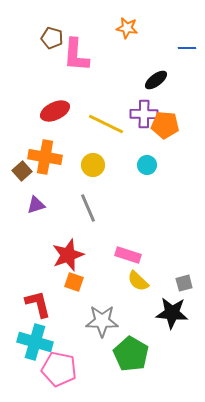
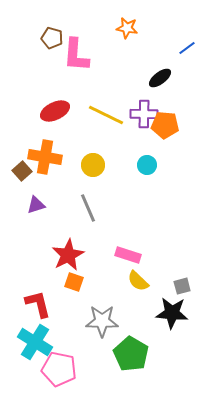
blue line: rotated 36 degrees counterclockwise
black ellipse: moved 4 px right, 2 px up
yellow line: moved 9 px up
red star: rotated 8 degrees counterclockwise
gray square: moved 2 px left, 3 px down
cyan cross: rotated 16 degrees clockwise
